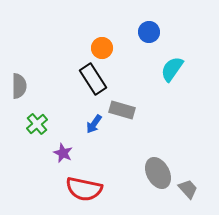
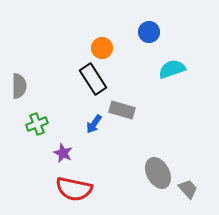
cyan semicircle: rotated 36 degrees clockwise
green cross: rotated 20 degrees clockwise
red semicircle: moved 10 px left
